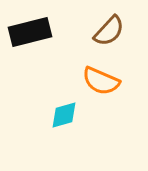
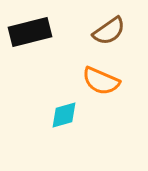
brown semicircle: rotated 12 degrees clockwise
